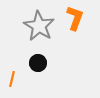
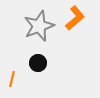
orange L-shape: rotated 30 degrees clockwise
gray star: rotated 20 degrees clockwise
